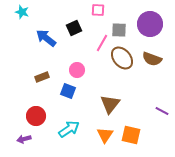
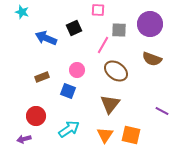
blue arrow: rotated 15 degrees counterclockwise
pink line: moved 1 px right, 2 px down
brown ellipse: moved 6 px left, 13 px down; rotated 15 degrees counterclockwise
